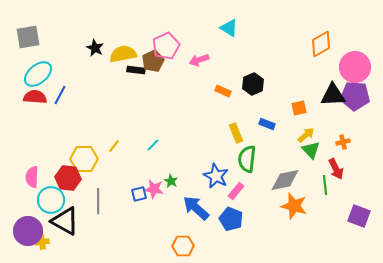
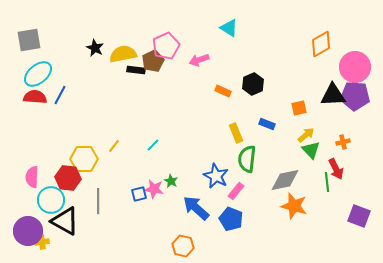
gray square at (28, 37): moved 1 px right, 3 px down
green line at (325, 185): moved 2 px right, 3 px up
orange hexagon at (183, 246): rotated 15 degrees clockwise
